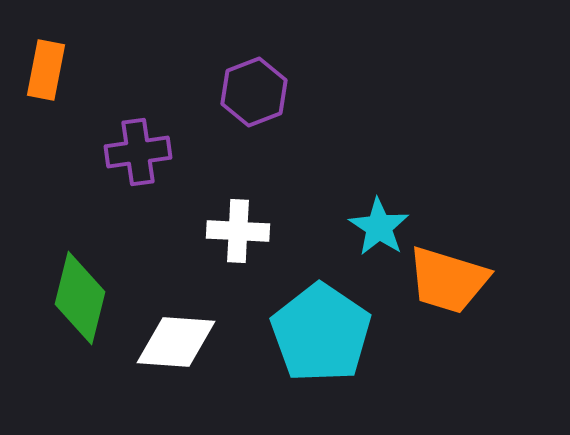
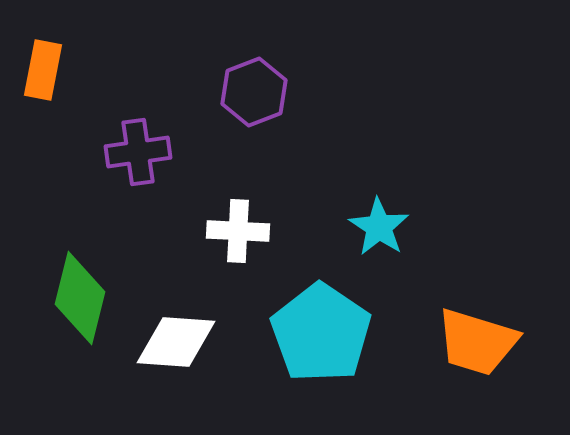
orange rectangle: moved 3 px left
orange trapezoid: moved 29 px right, 62 px down
